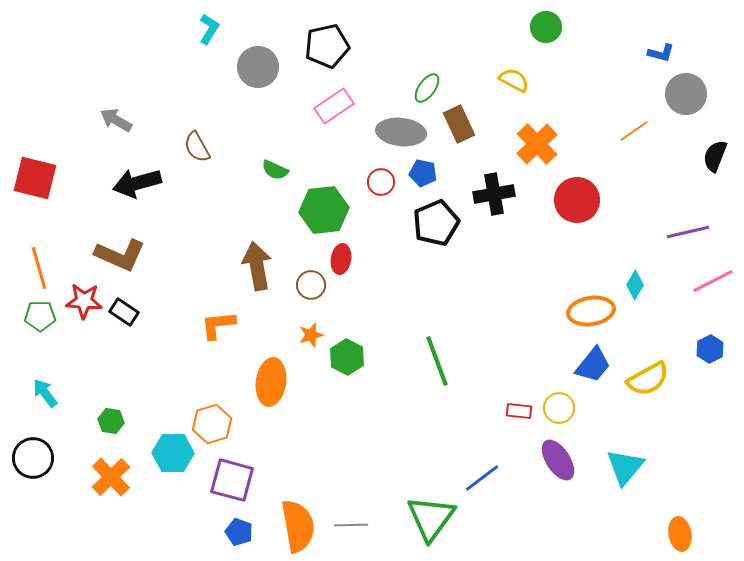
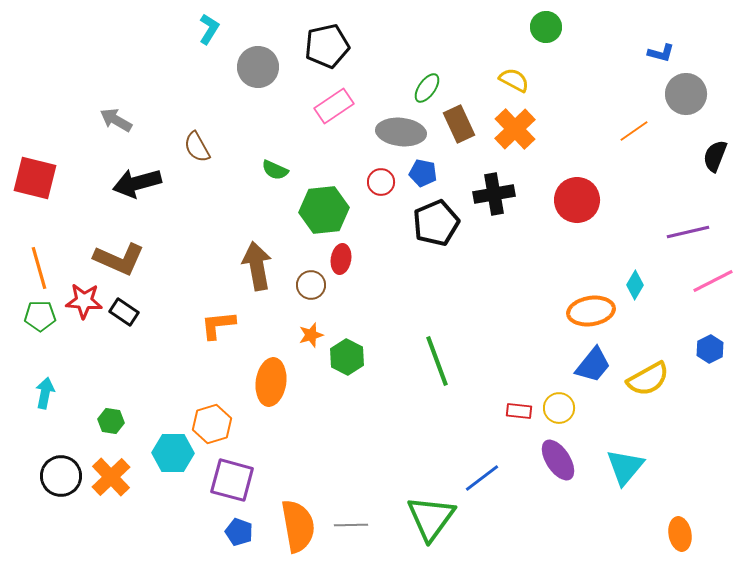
orange cross at (537, 144): moved 22 px left, 15 px up
brown L-shape at (120, 255): moved 1 px left, 4 px down
cyan arrow at (45, 393): rotated 48 degrees clockwise
black circle at (33, 458): moved 28 px right, 18 px down
